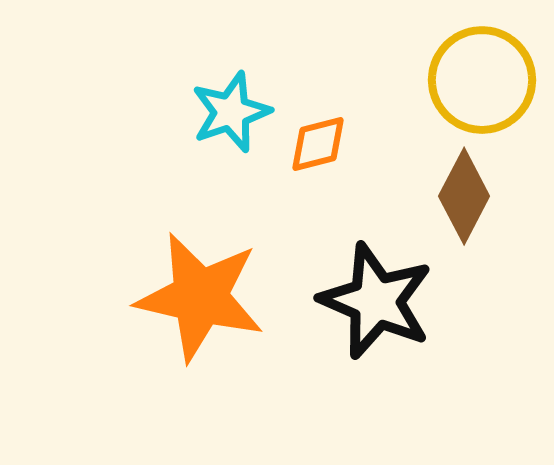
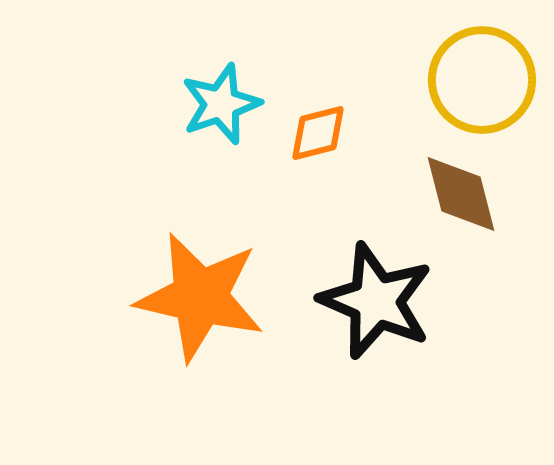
cyan star: moved 10 px left, 8 px up
orange diamond: moved 11 px up
brown diamond: moved 3 px left, 2 px up; rotated 42 degrees counterclockwise
